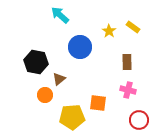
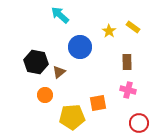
brown triangle: moved 7 px up
orange square: rotated 18 degrees counterclockwise
red circle: moved 3 px down
